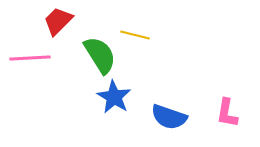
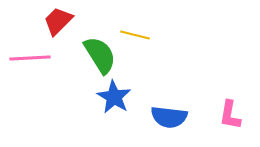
pink L-shape: moved 3 px right, 2 px down
blue semicircle: rotated 12 degrees counterclockwise
